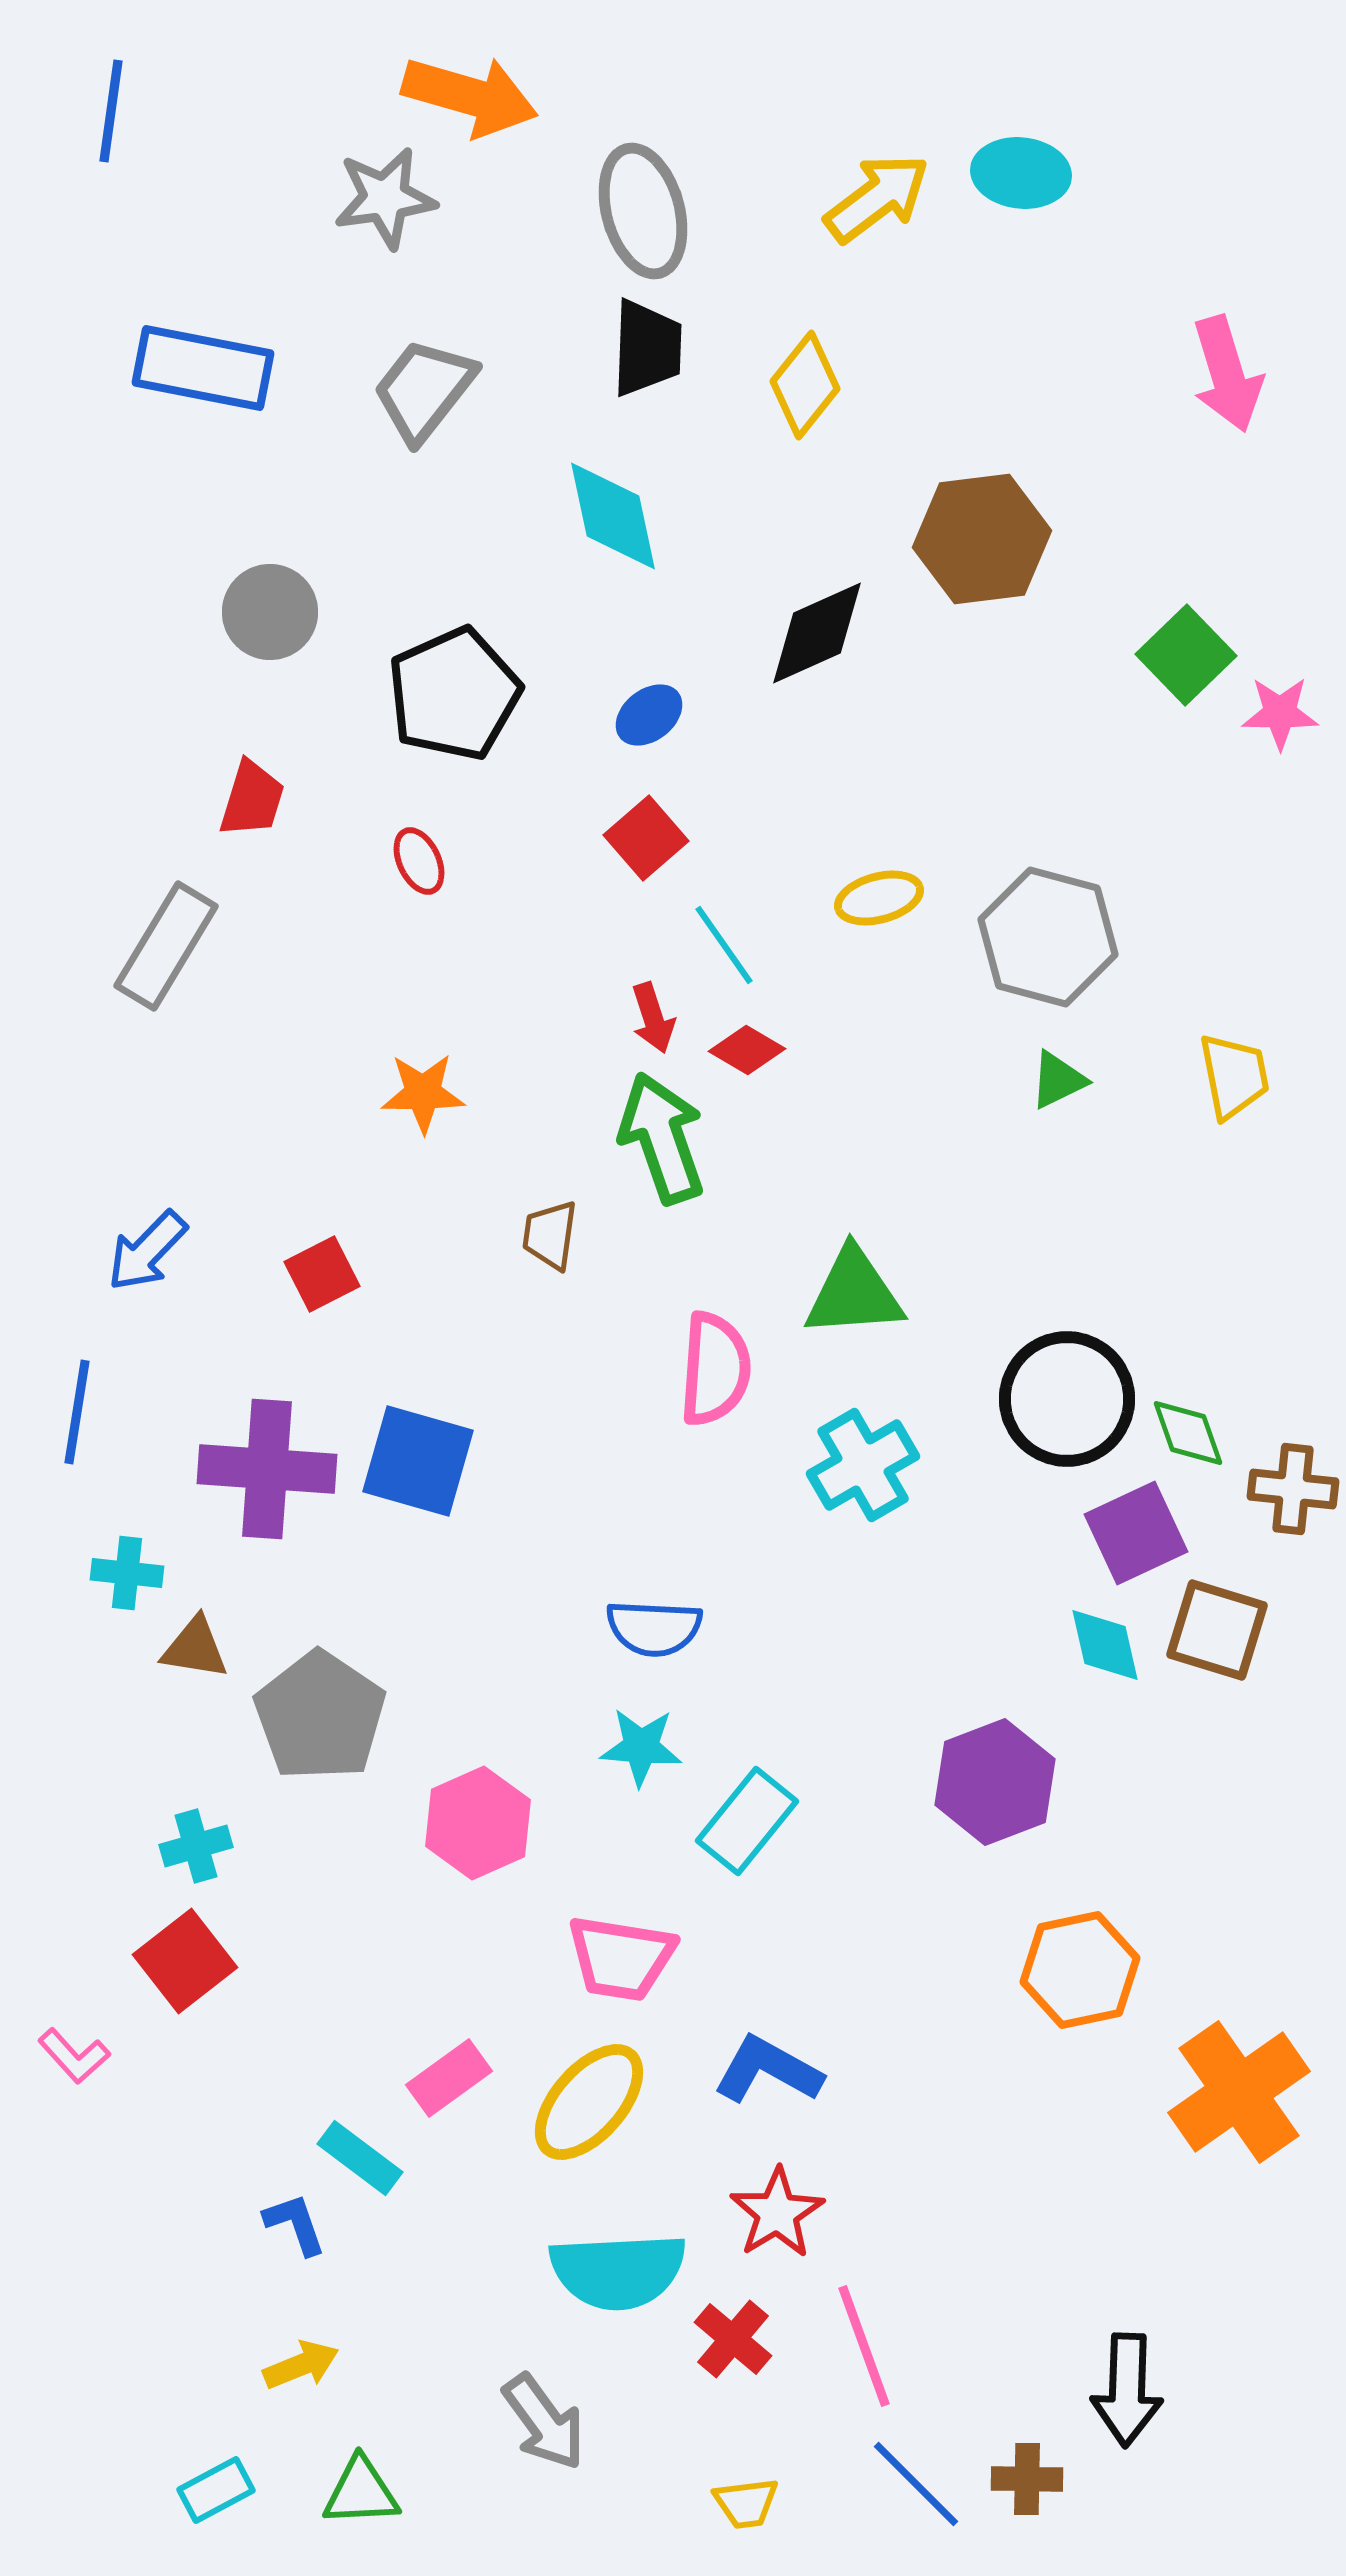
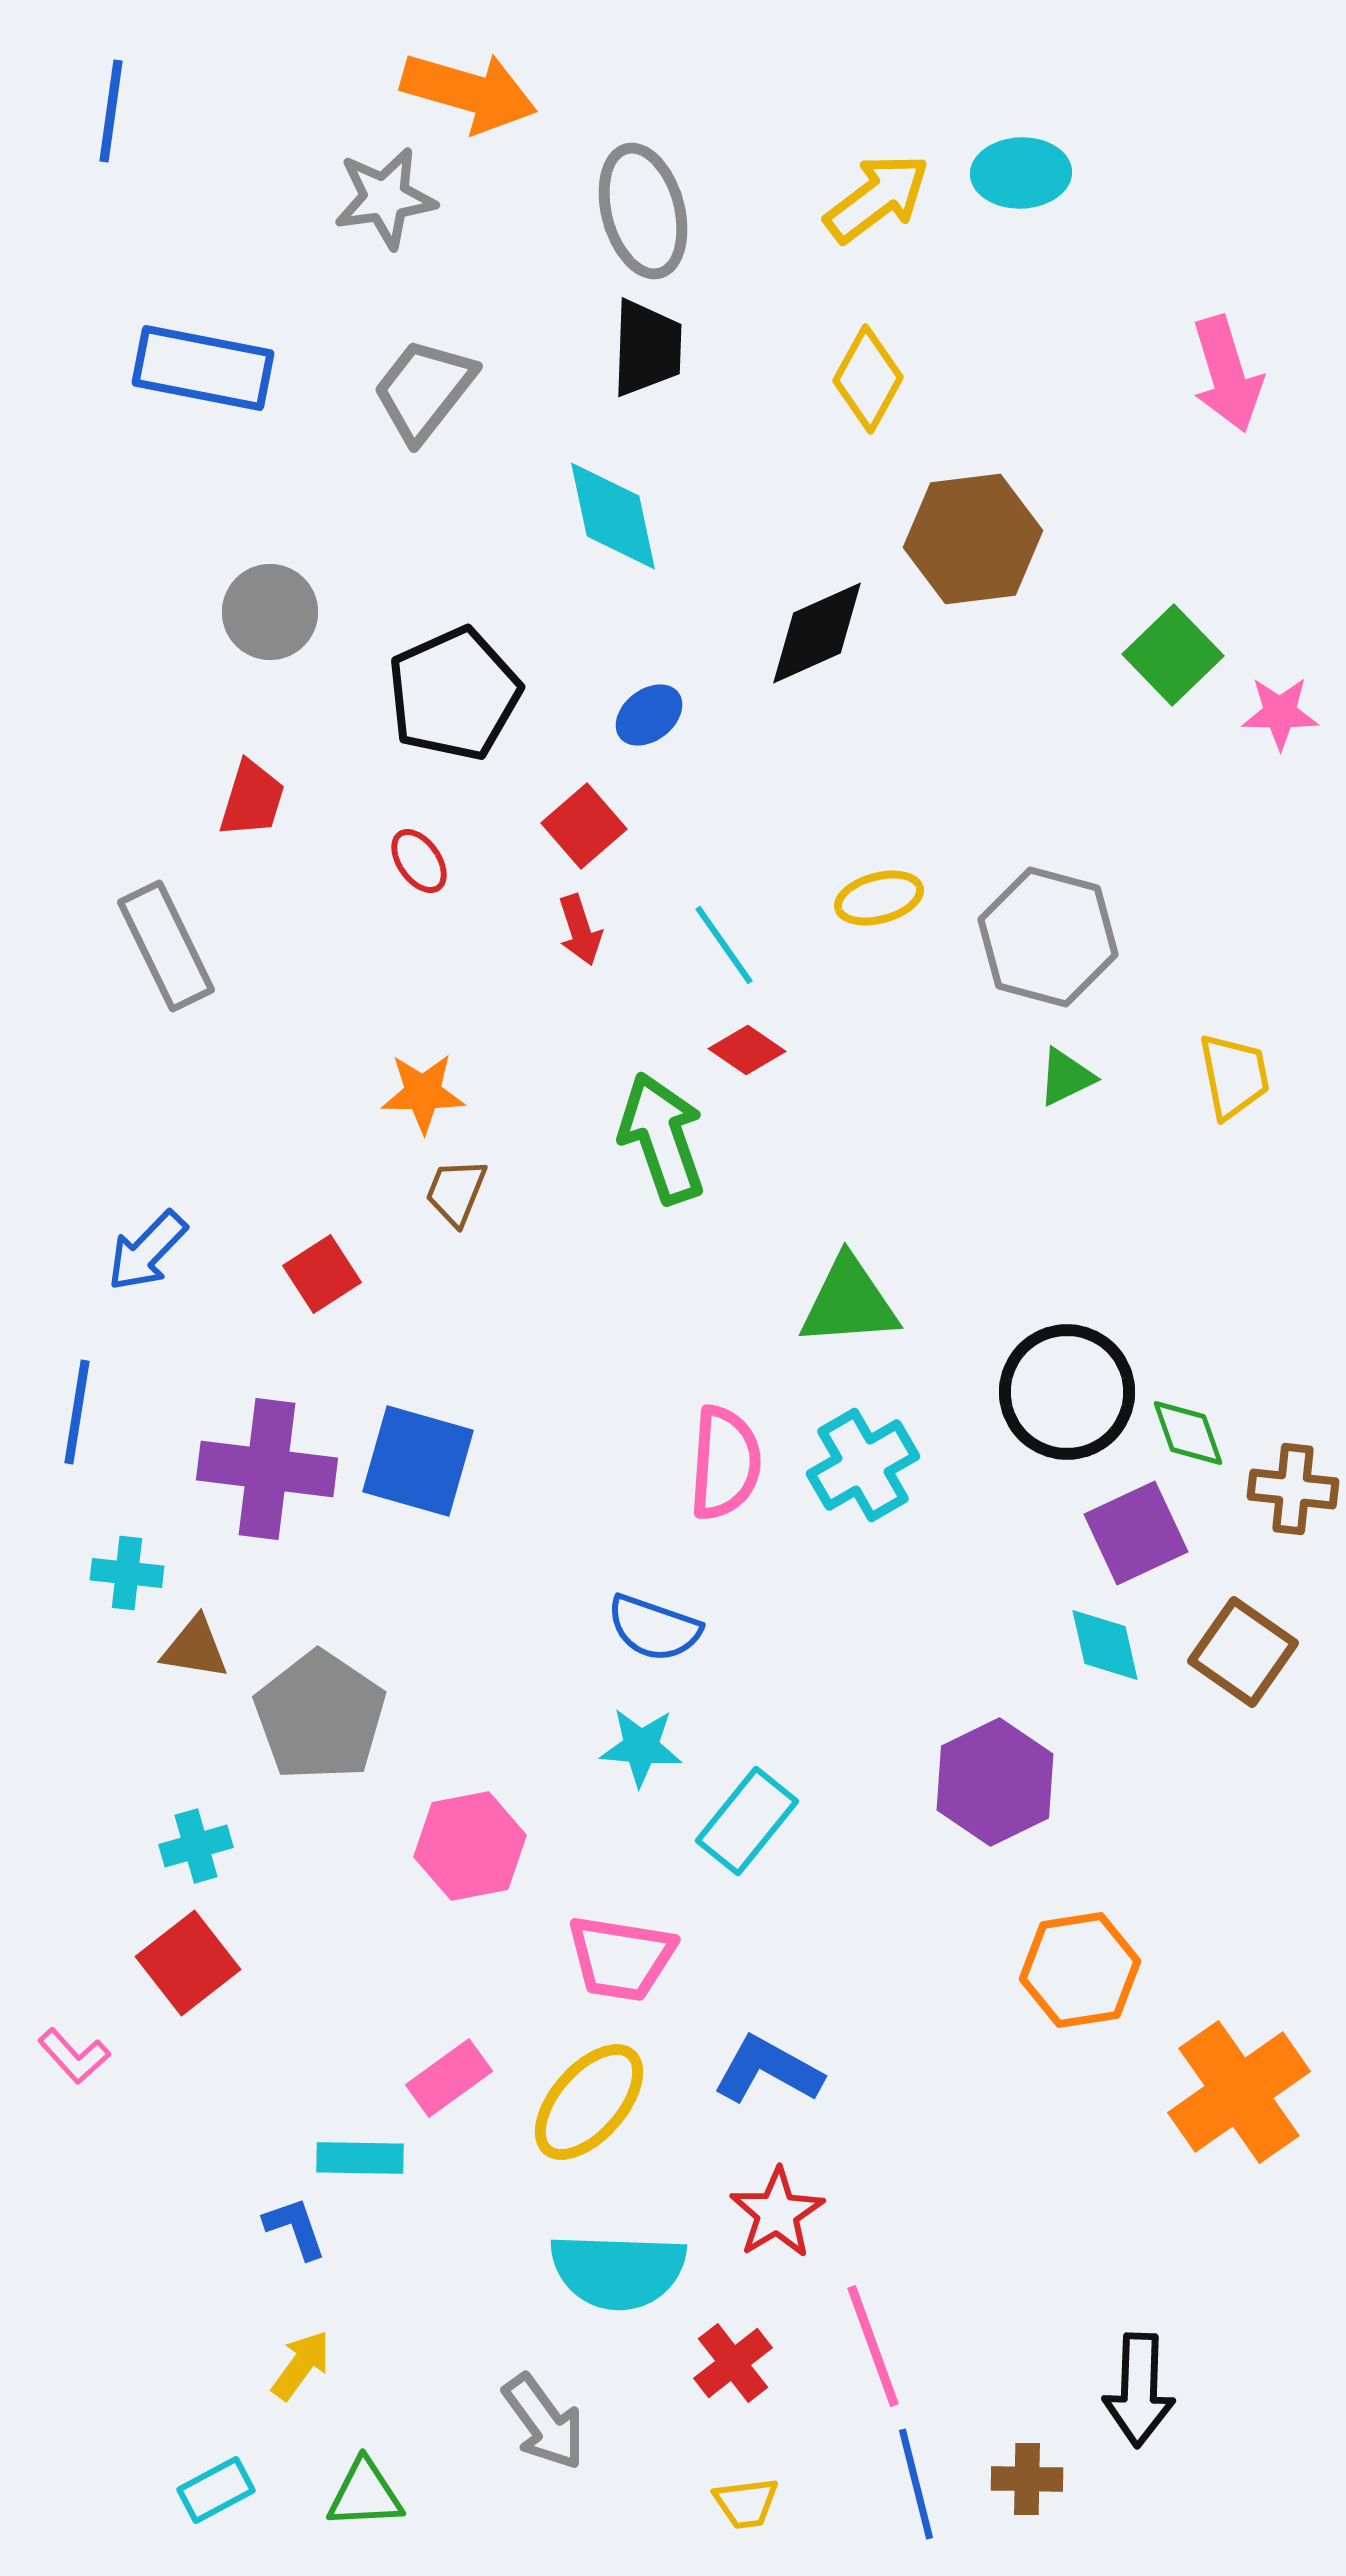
orange arrow at (470, 96): moved 1 px left, 4 px up
cyan ellipse at (1021, 173): rotated 8 degrees counterclockwise
yellow diamond at (805, 385): moved 63 px right, 6 px up; rotated 10 degrees counterclockwise
brown hexagon at (982, 539): moved 9 px left
green square at (1186, 655): moved 13 px left
red square at (646, 838): moved 62 px left, 12 px up
red ellipse at (419, 861): rotated 10 degrees counterclockwise
gray rectangle at (166, 946): rotated 57 degrees counterclockwise
red arrow at (653, 1018): moved 73 px left, 88 px up
red diamond at (747, 1050): rotated 4 degrees clockwise
green triangle at (1058, 1080): moved 8 px right, 3 px up
brown trapezoid at (550, 1235): moved 94 px left, 43 px up; rotated 14 degrees clockwise
red square at (322, 1274): rotated 6 degrees counterclockwise
green triangle at (854, 1293): moved 5 px left, 9 px down
pink semicircle at (715, 1369): moved 10 px right, 94 px down
black circle at (1067, 1399): moved 7 px up
purple cross at (267, 1469): rotated 3 degrees clockwise
blue semicircle at (654, 1628): rotated 16 degrees clockwise
brown square at (1217, 1630): moved 26 px right, 22 px down; rotated 18 degrees clockwise
purple hexagon at (995, 1782): rotated 5 degrees counterclockwise
pink hexagon at (478, 1823): moved 8 px left, 23 px down; rotated 13 degrees clockwise
red square at (185, 1961): moved 3 px right, 2 px down
orange hexagon at (1080, 1970): rotated 3 degrees clockwise
cyan rectangle at (360, 2158): rotated 36 degrees counterclockwise
blue L-shape at (295, 2224): moved 4 px down
cyan semicircle at (618, 2271): rotated 5 degrees clockwise
red cross at (733, 2339): moved 24 px down; rotated 12 degrees clockwise
pink line at (864, 2346): moved 9 px right
yellow arrow at (301, 2365): rotated 32 degrees counterclockwise
black arrow at (1127, 2390): moved 12 px right
blue line at (916, 2484): rotated 31 degrees clockwise
green triangle at (361, 2492): moved 4 px right, 2 px down
